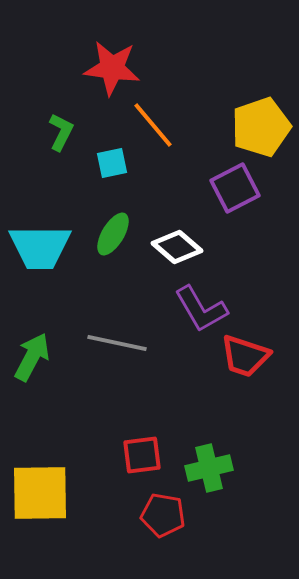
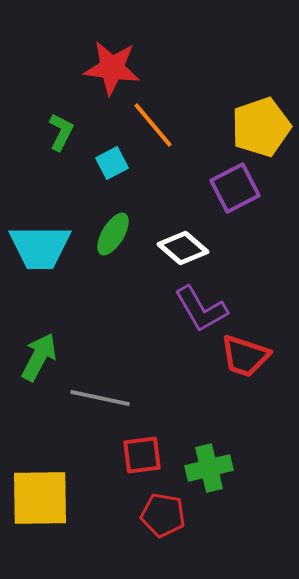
cyan square: rotated 16 degrees counterclockwise
white diamond: moved 6 px right, 1 px down
gray line: moved 17 px left, 55 px down
green arrow: moved 7 px right
yellow square: moved 5 px down
